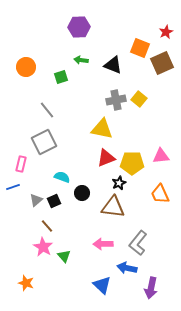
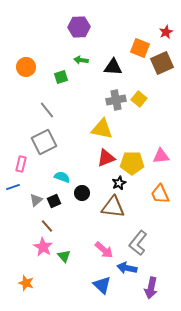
black triangle: moved 2 px down; rotated 18 degrees counterclockwise
pink arrow: moved 1 px right, 6 px down; rotated 138 degrees counterclockwise
